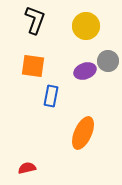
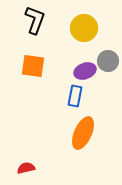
yellow circle: moved 2 px left, 2 px down
blue rectangle: moved 24 px right
red semicircle: moved 1 px left
